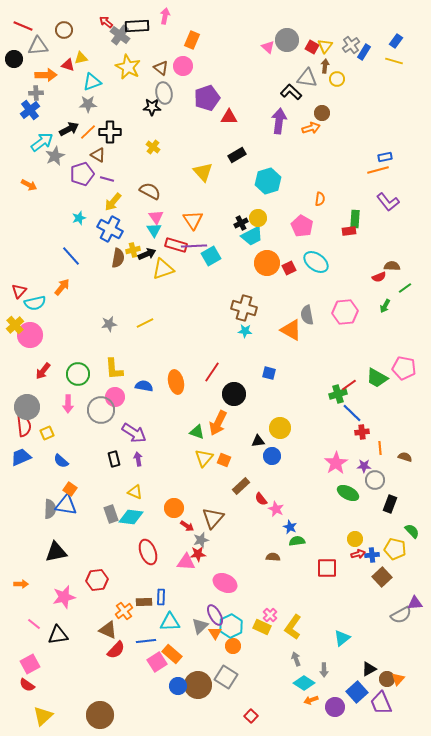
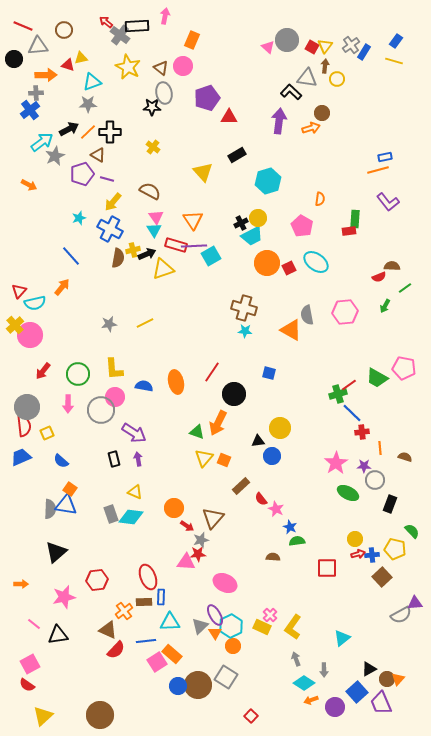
black triangle at (56, 552): rotated 30 degrees counterclockwise
red ellipse at (148, 552): moved 25 px down
